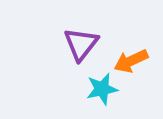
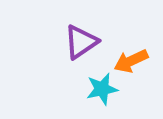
purple triangle: moved 2 px up; rotated 18 degrees clockwise
